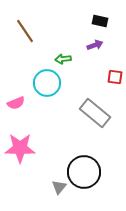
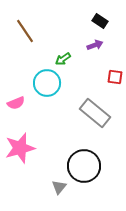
black rectangle: rotated 21 degrees clockwise
green arrow: rotated 28 degrees counterclockwise
pink star: rotated 16 degrees counterclockwise
black circle: moved 6 px up
